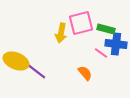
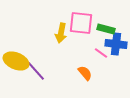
pink square: rotated 20 degrees clockwise
purple line: rotated 10 degrees clockwise
